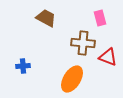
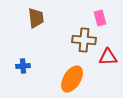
brown trapezoid: moved 10 px left; rotated 55 degrees clockwise
brown cross: moved 1 px right, 3 px up
red triangle: rotated 24 degrees counterclockwise
